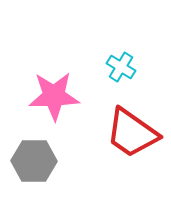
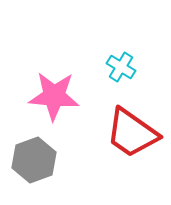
pink star: rotated 6 degrees clockwise
gray hexagon: moved 1 px up; rotated 21 degrees counterclockwise
